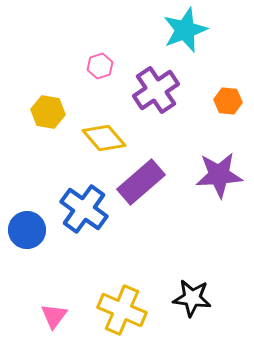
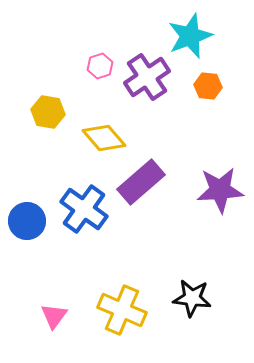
cyan star: moved 5 px right, 6 px down
purple cross: moved 9 px left, 13 px up
orange hexagon: moved 20 px left, 15 px up
purple star: moved 1 px right, 15 px down
blue circle: moved 9 px up
